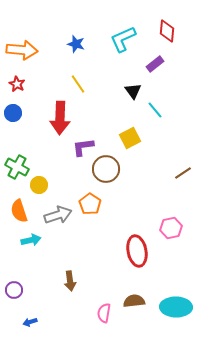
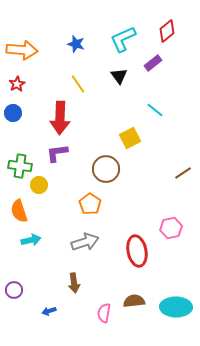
red diamond: rotated 45 degrees clockwise
purple rectangle: moved 2 px left, 1 px up
red star: rotated 14 degrees clockwise
black triangle: moved 14 px left, 15 px up
cyan line: rotated 12 degrees counterclockwise
purple L-shape: moved 26 px left, 6 px down
green cross: moved 3 px right, 1 px up; rotated 20 degrees counterclockwise
gray arrow: moved 27 px right, 27 px down
brown arrow: moved 4 px right, 2 px down
blue arrow: moved 19 px right, 11 px up
